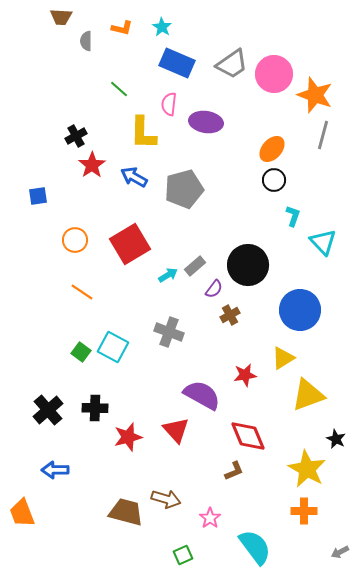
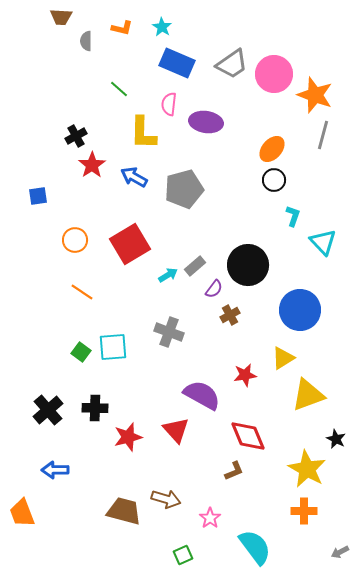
cyan square at (113, 347): rotated 32 degrees counterclockwise
brown trapezoid at (126, 512): moved 2 px left, 1 px up
